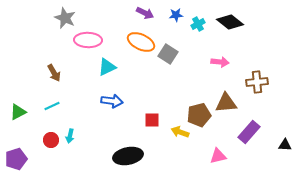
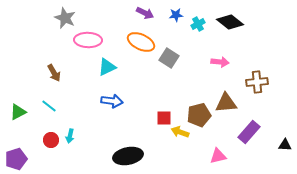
gray square: moved 1 px right, 4 px down
cyan line: moved 3 px left; rotated 63 degrees clockwise
red square: moved 12 px right, 2 px up
